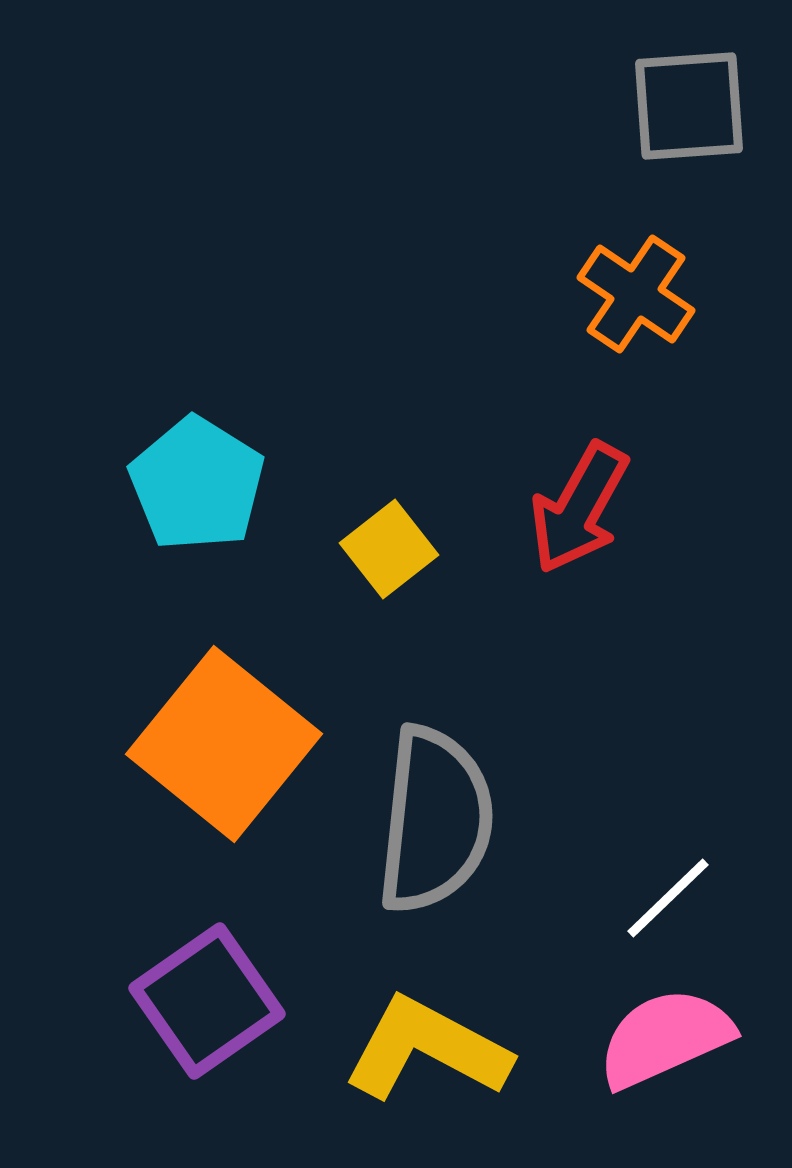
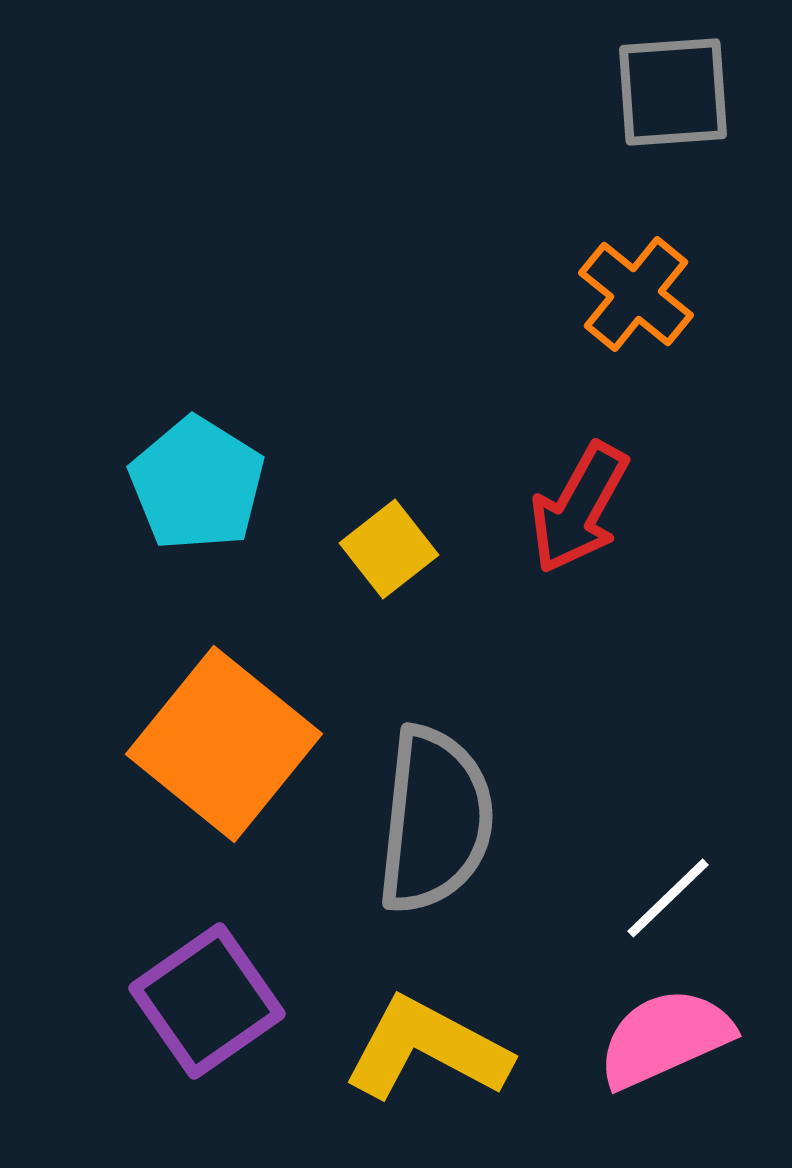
gray square: moved 16 px left, 14 px up
orange cross: rotated 5 degrees clockwise
